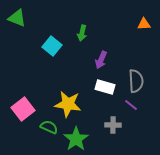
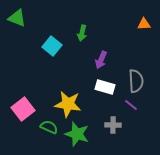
green star: moved 1 px right, 5 px up; rotated 20 degrees counterclockwise
